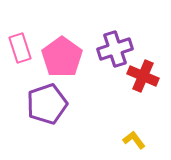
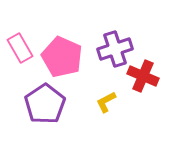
pink rectangle: rotated 12 degrees counterclockwise
pink pentagon: rotated 12 degrees counterclockwise
purple pentagon: moved 2 px left; rotated 15 degrees counterclockwise
yellow L-shape: moved 28 px left, 38 px up; rotated 80 degrees counterclockwise
